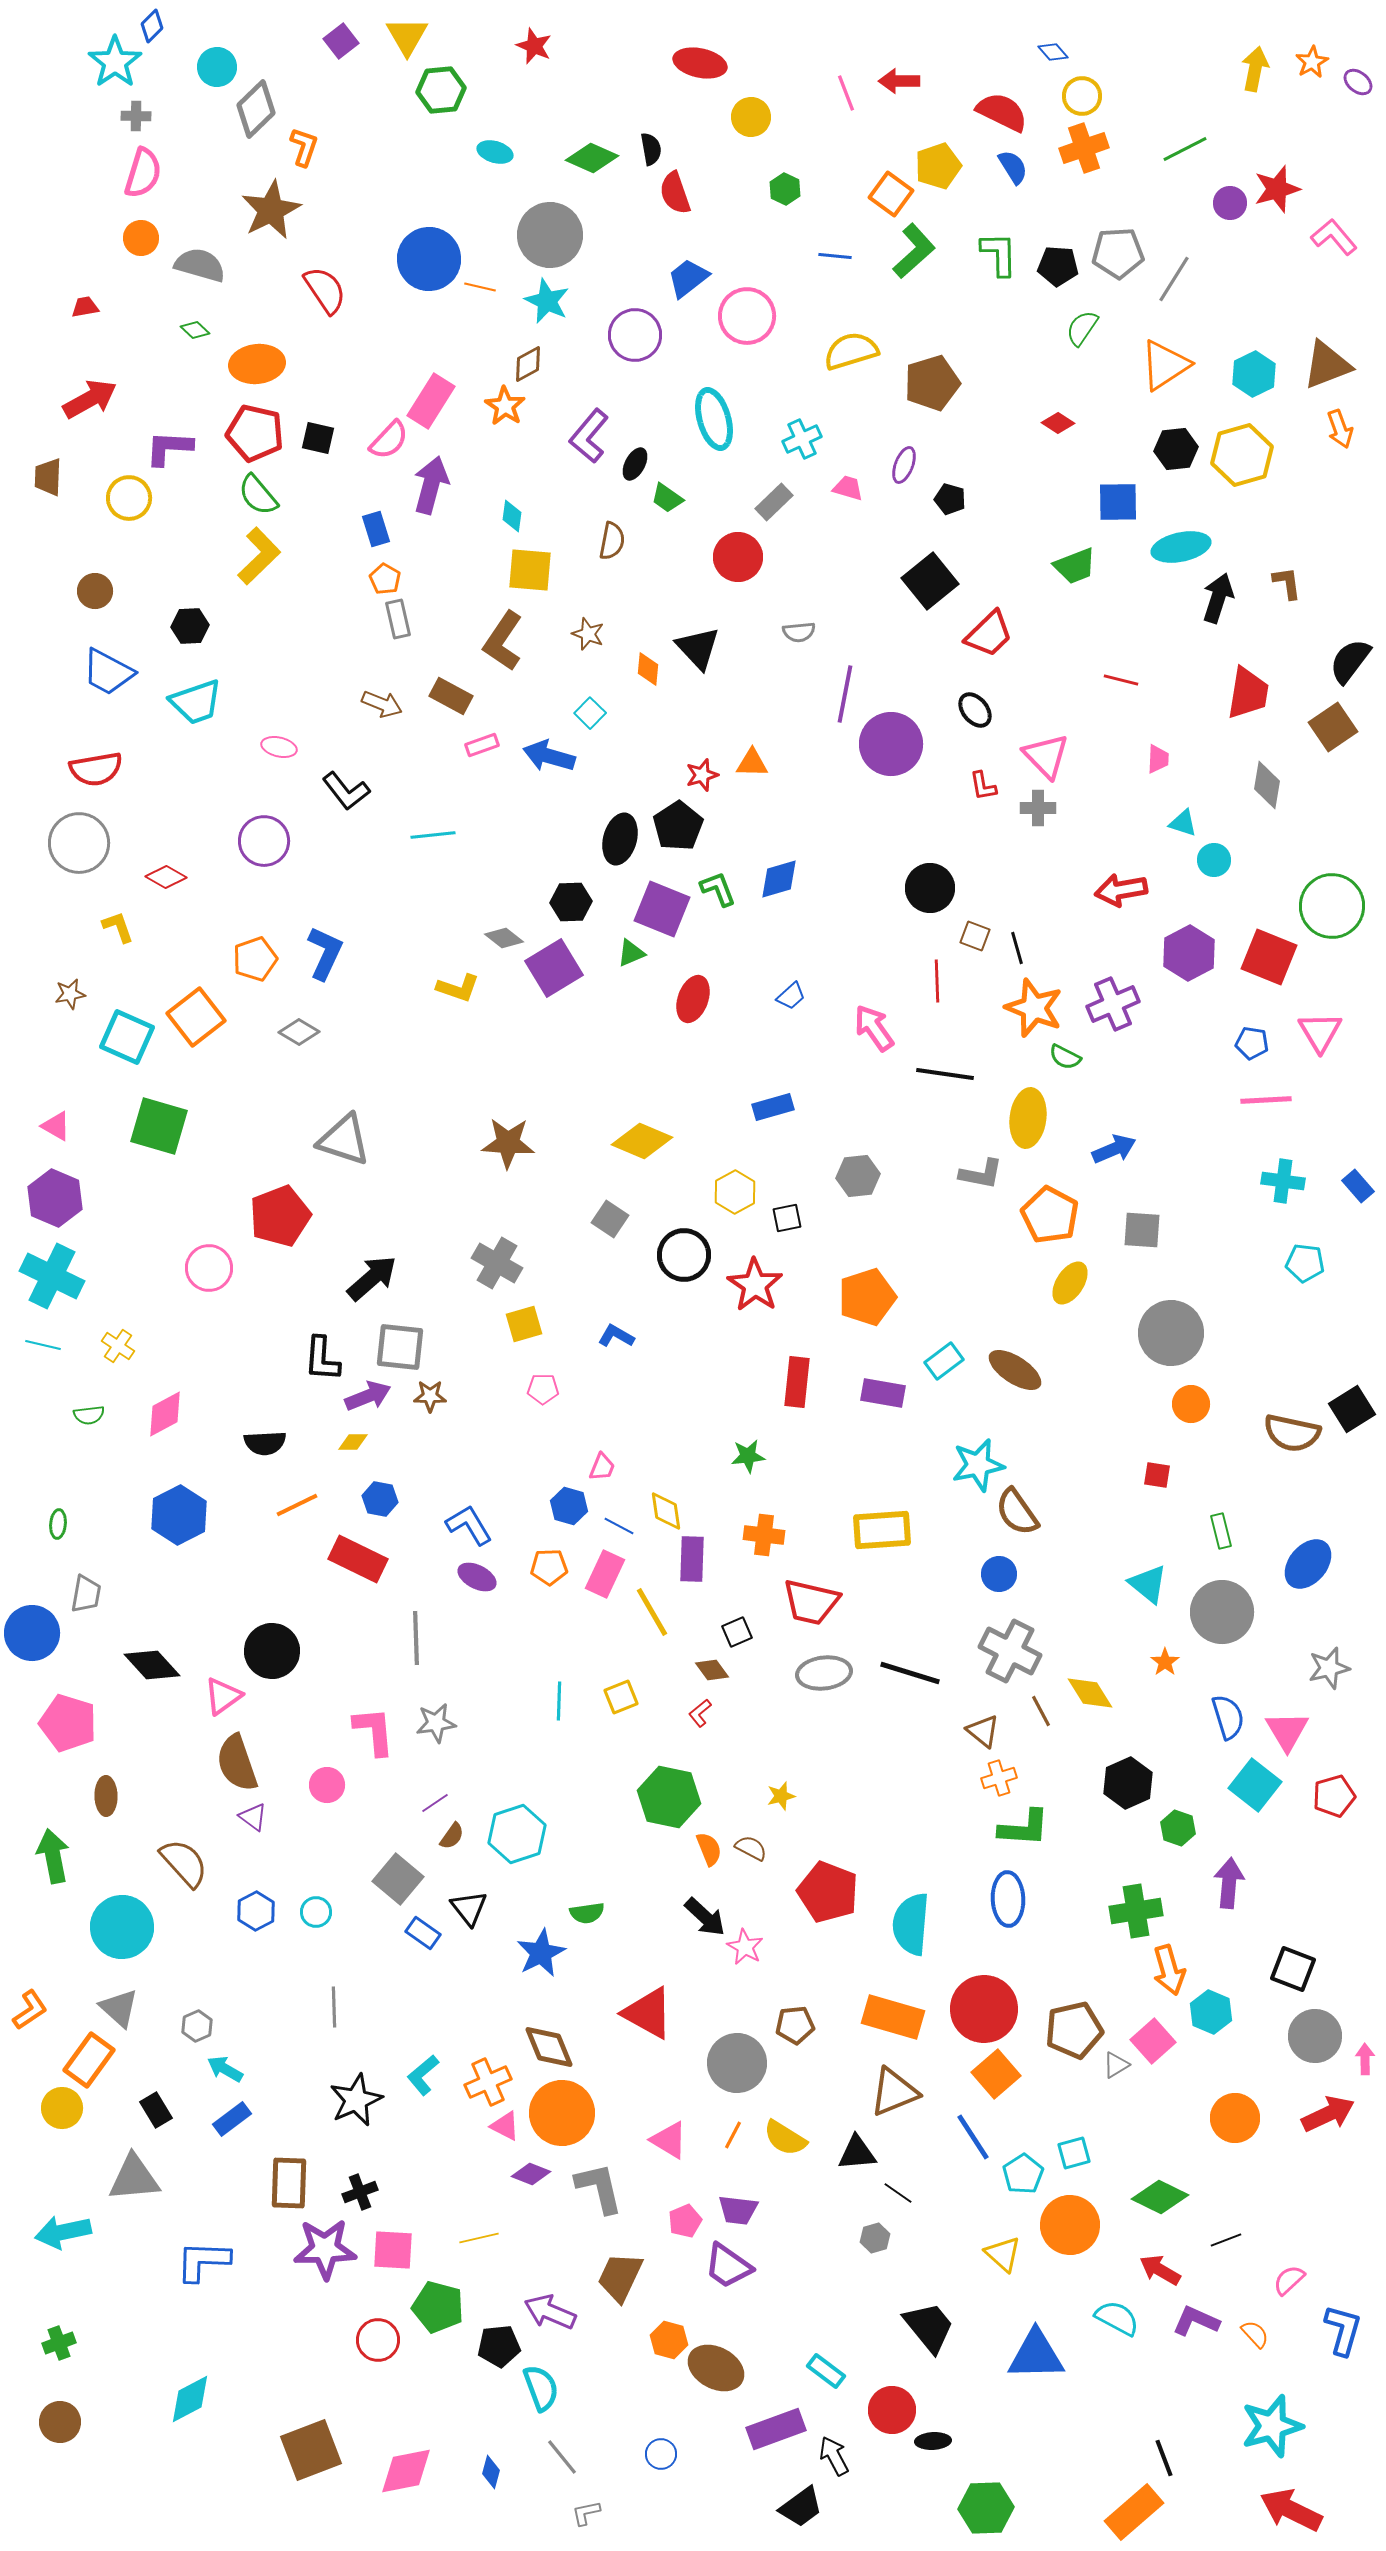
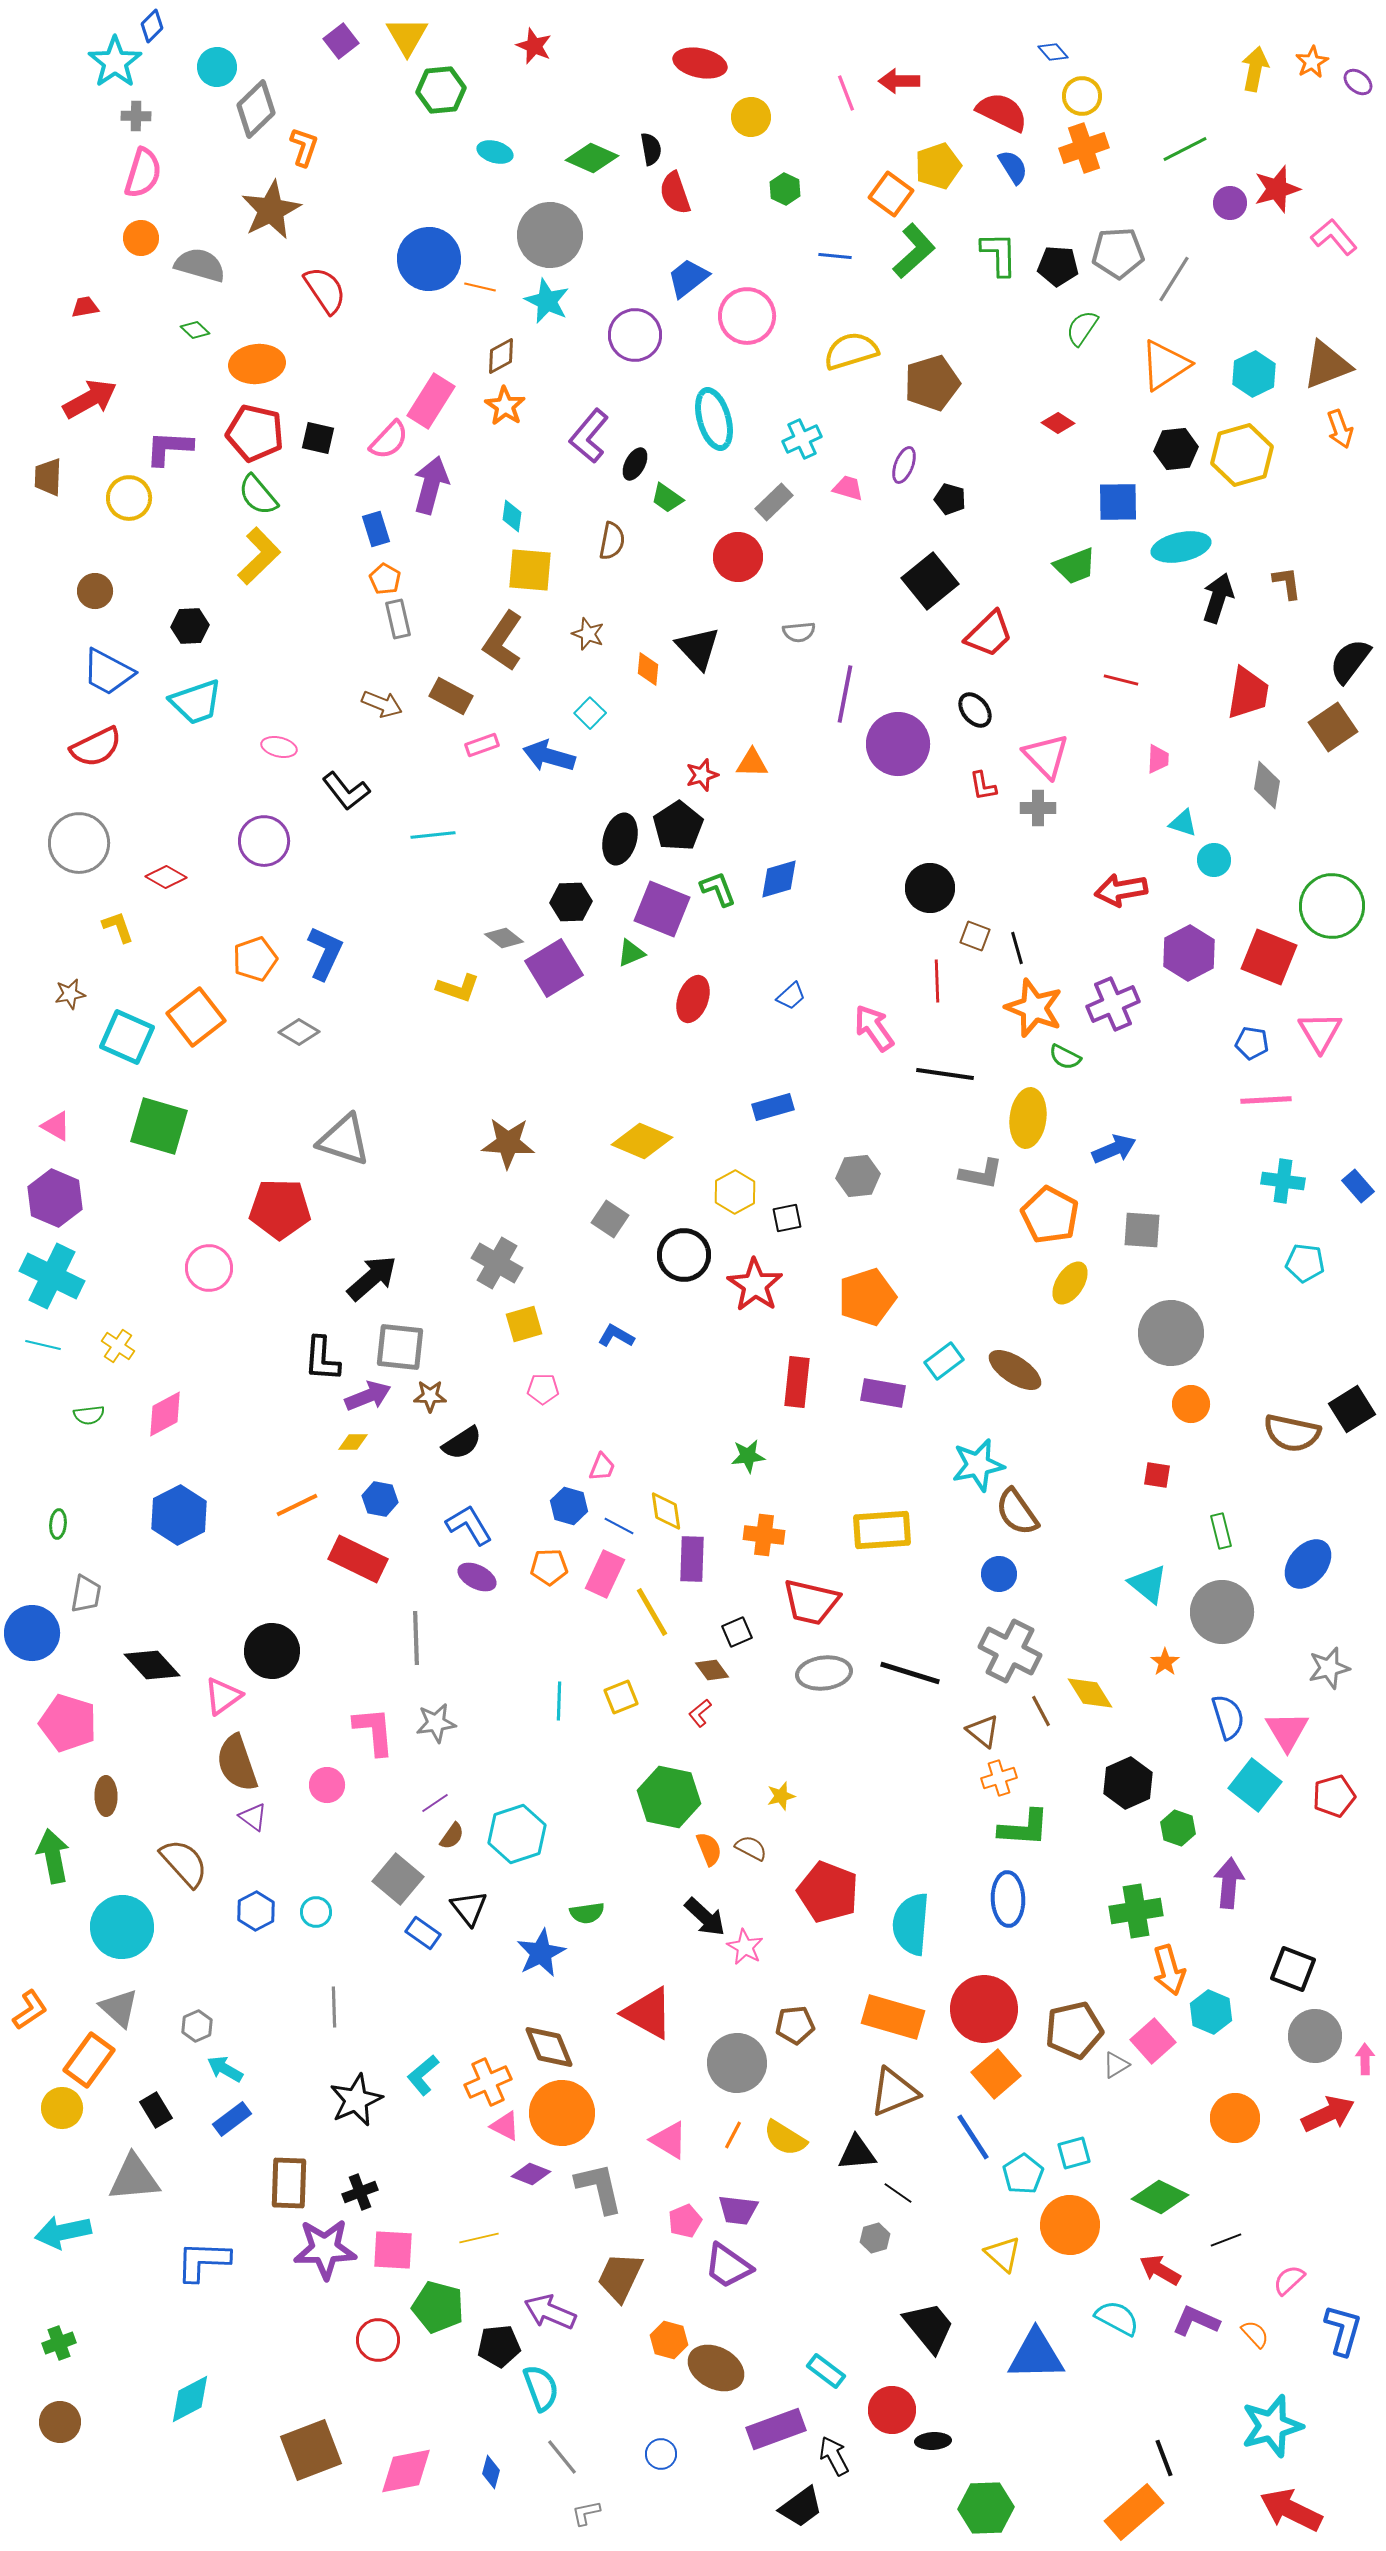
brown diamond at (528, 364): moved 27 px left, 8 px up
purple circle at (891, 744): moved 7 px right
red semicircle at (96, 769): moved 22 px up; rotated 16 degrees counterclockwise
red pentagon at (280, 1216): moved 7 px up; rotated 22 degrees clockwise
black semicircle at (265, 1443): moved 197 px right; rotated 30 degrees counterclockwise
